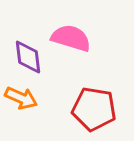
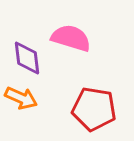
purple diamond: moved 1 px left, 1 px down
